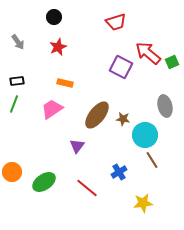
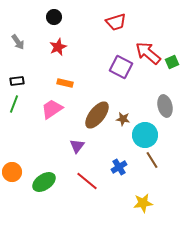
blue cross: moved 5 px up
red line: moved 7 px up
